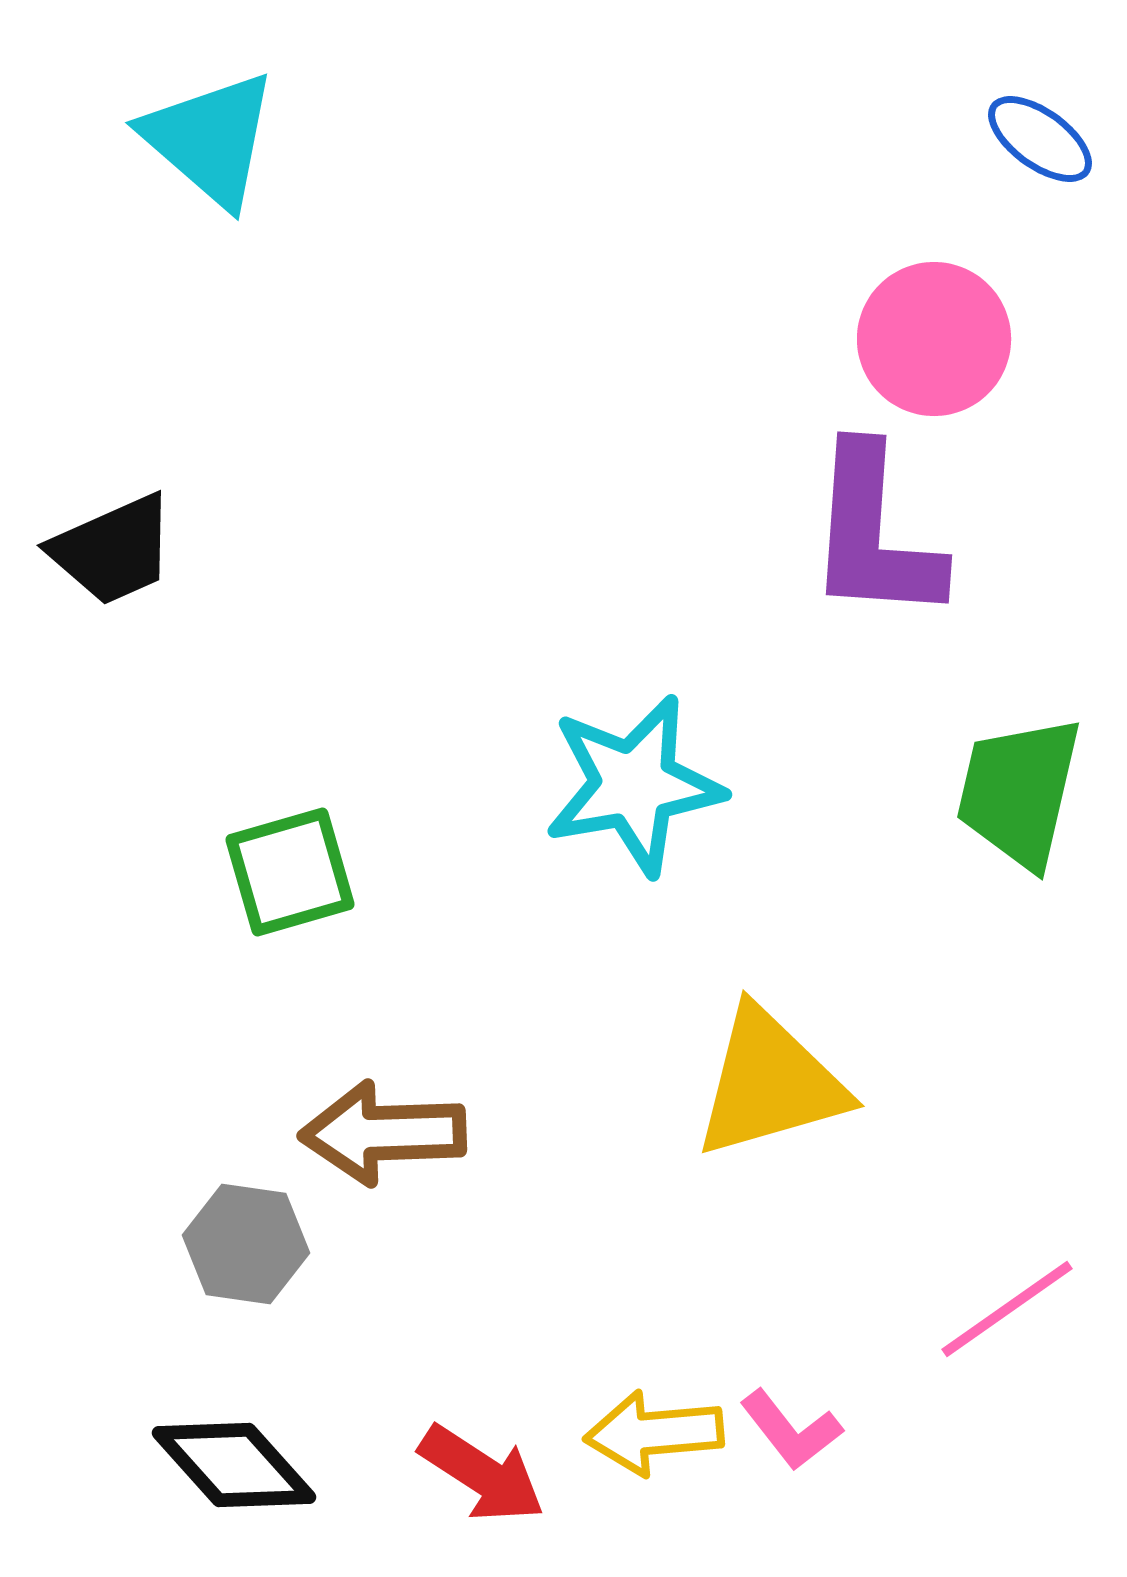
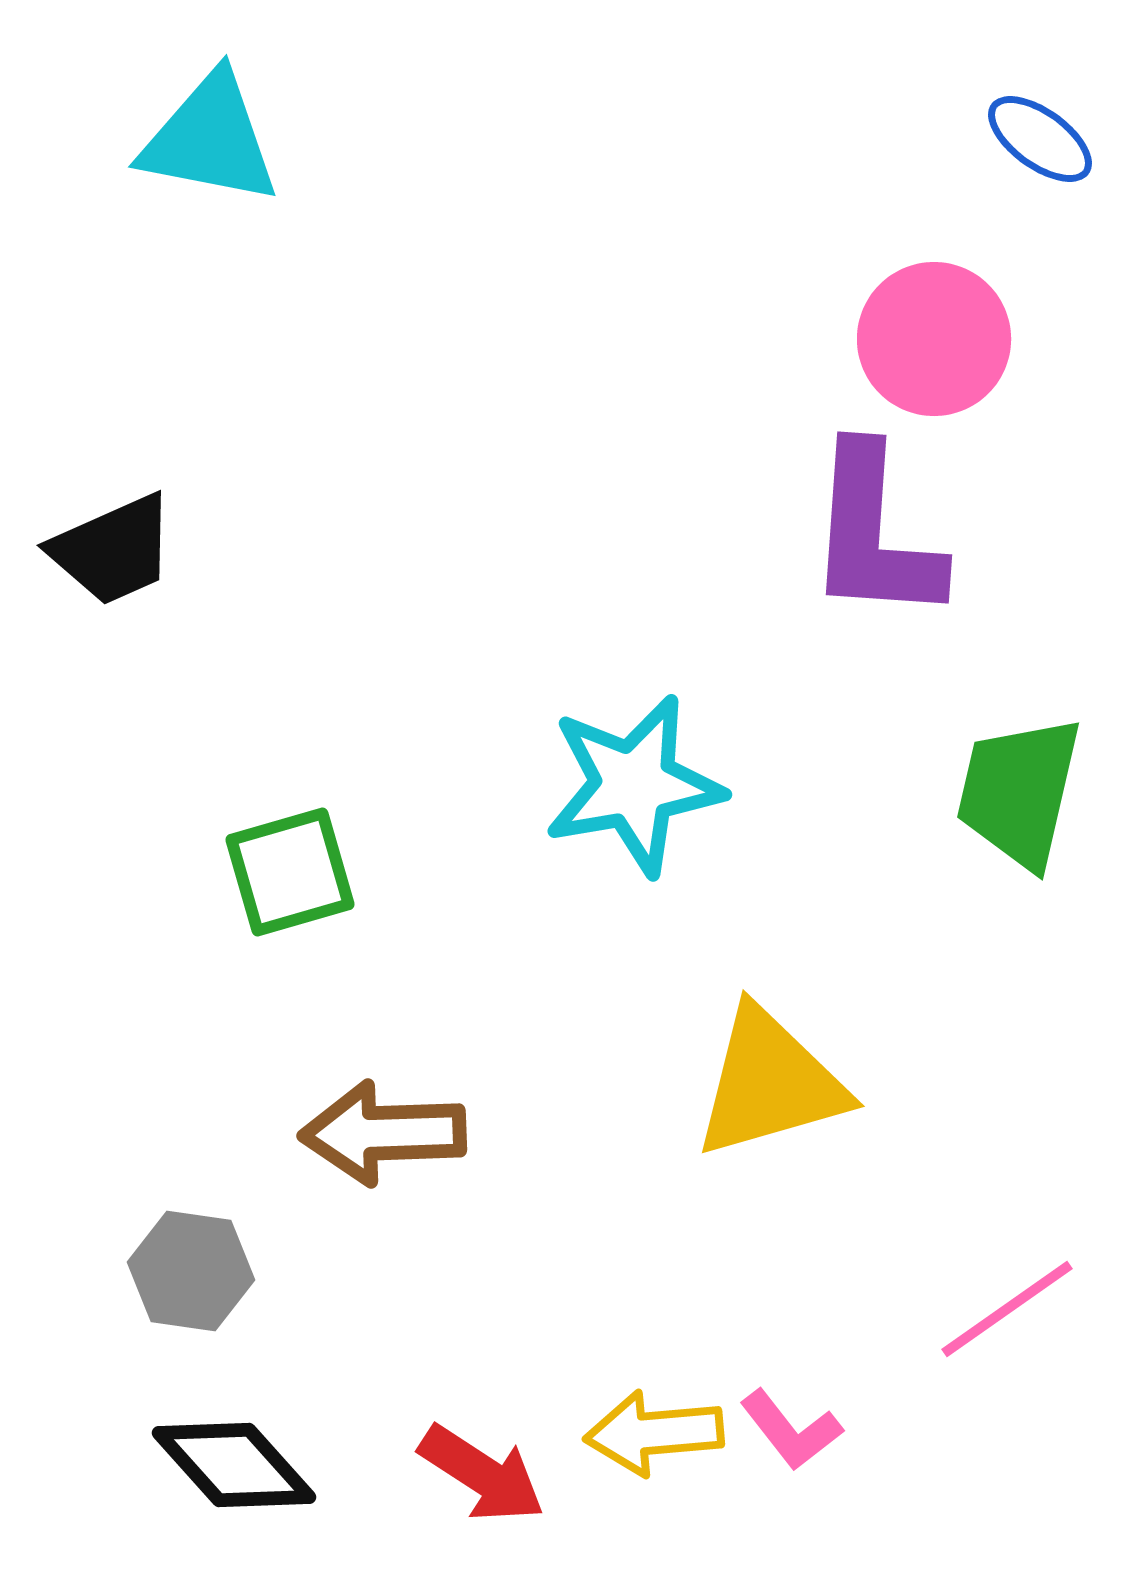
cyan triangle: rotated 30 degrees counterclockwise
gray hexagon: moved 55 px left, 27 px down
